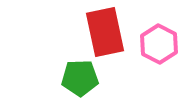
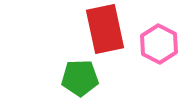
red rectangle: moved 3 px up
